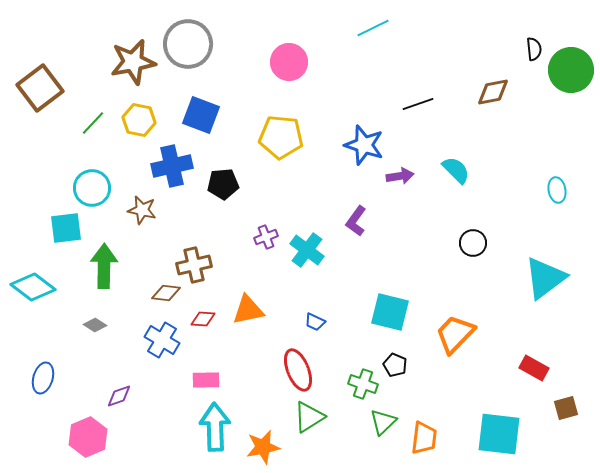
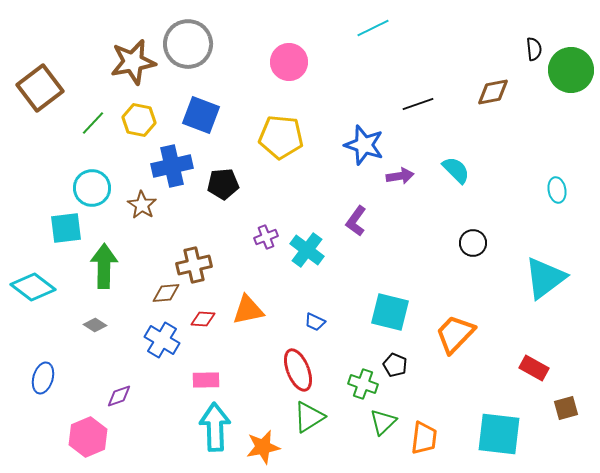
brown star at (142, 210): moved 5 px up; rotated 20 degrees clockwise
brown diamond at (166, 293): rotated 12 degrees counterclockwise
